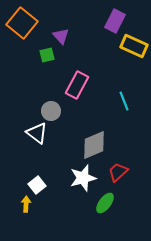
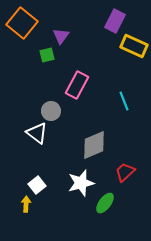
purple triangle: rotated 18 degrees clockwise
red trapezoid: moved 7 px right
white star: moved 2 px left, 5 px down
